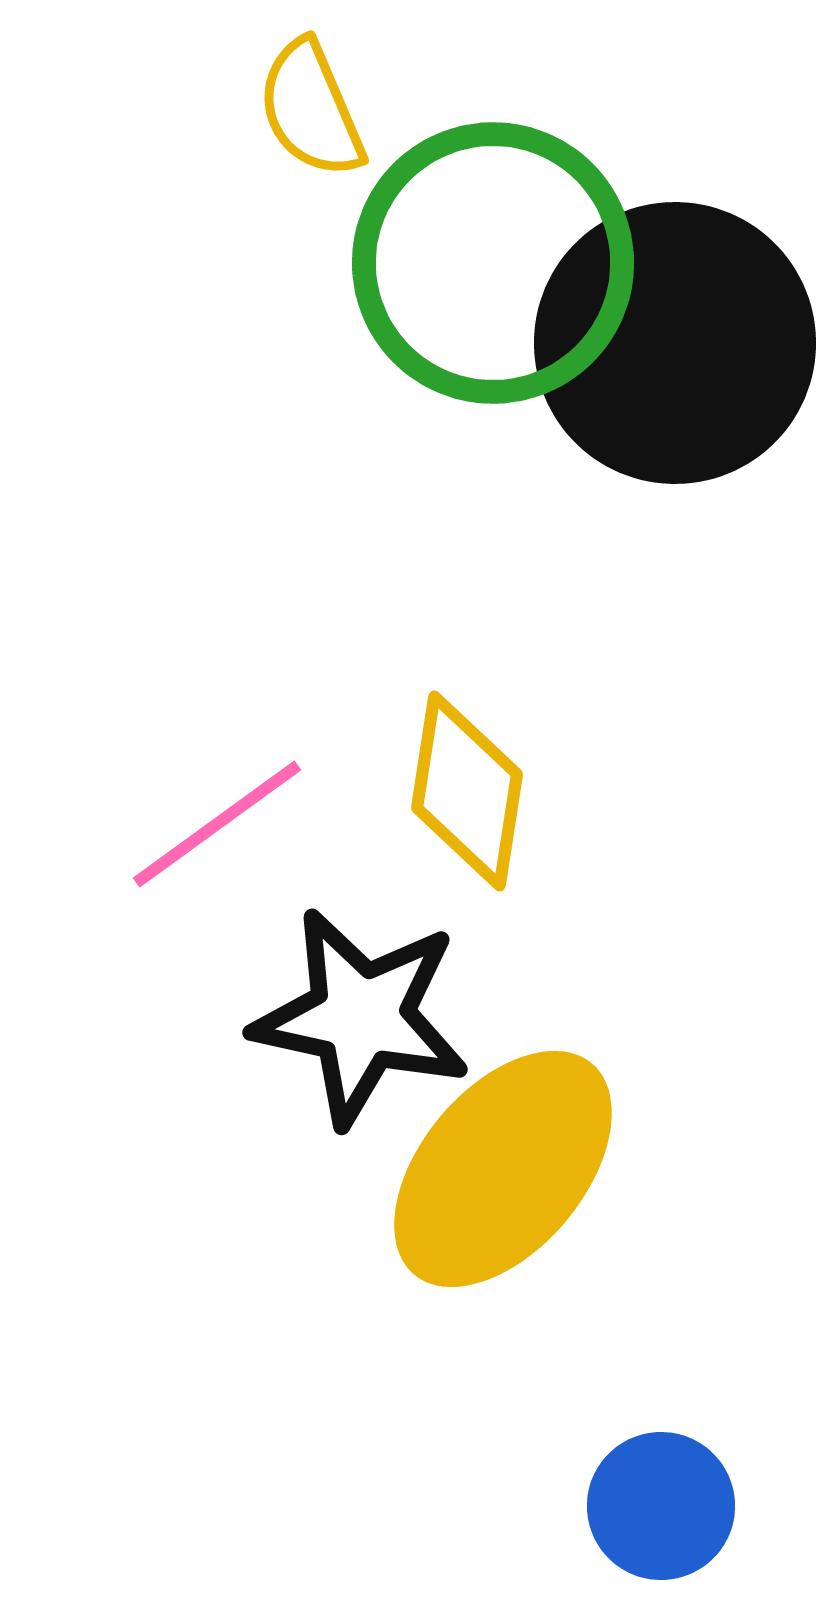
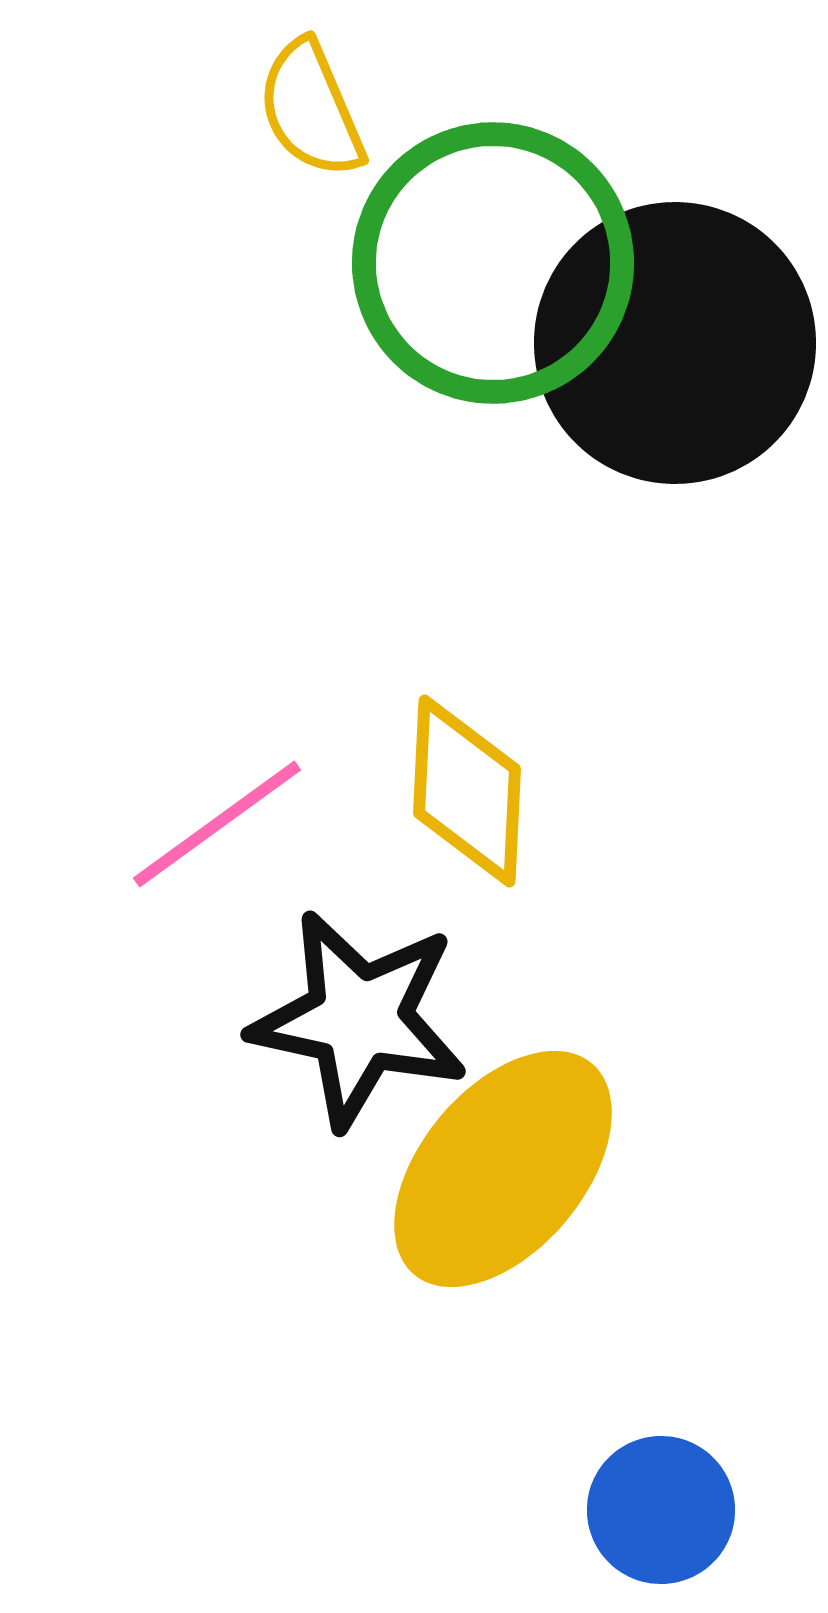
yellow diamond: rotated 6 degrees counterclockwise
black star: moved 2 px left, 2 px down
blue circle: moved 4 px down
